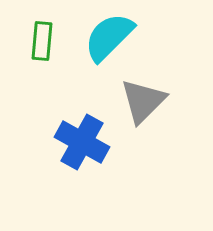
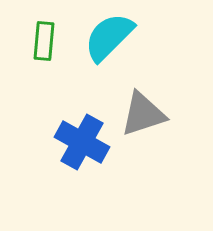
green rectangle: moved 2 px right
gray triangle: moved 13 px down; rotated 27 degrees clockwise
